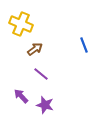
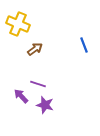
yellow cross: moved 3 px left
purple line: moved 3 px left, 10 px down; rotated 21 degrees counterclockwise
